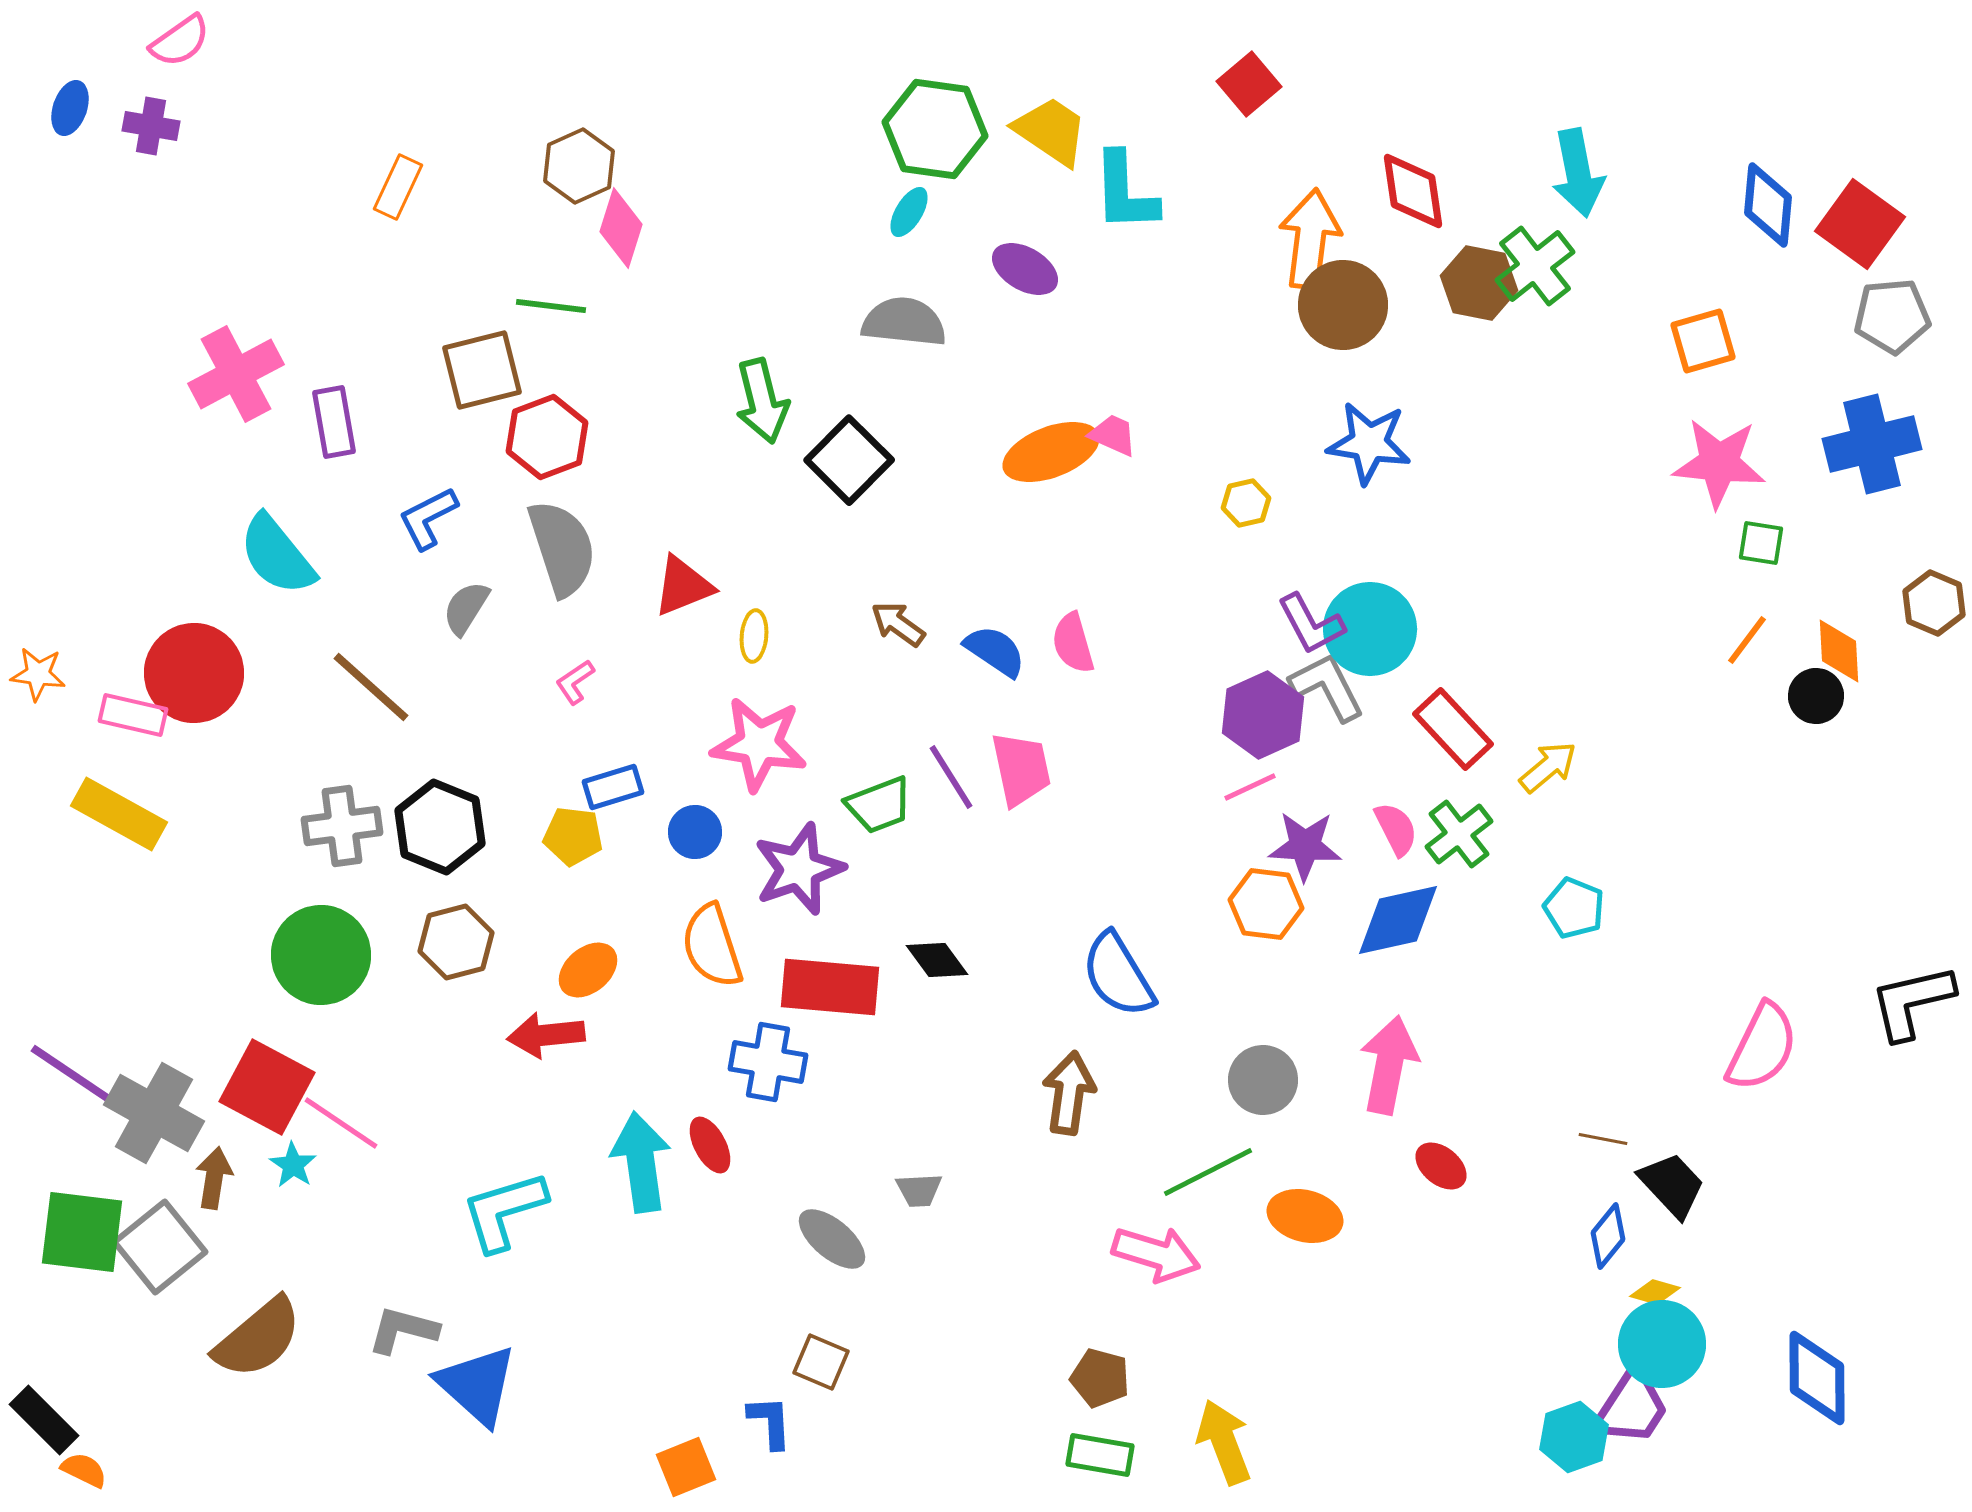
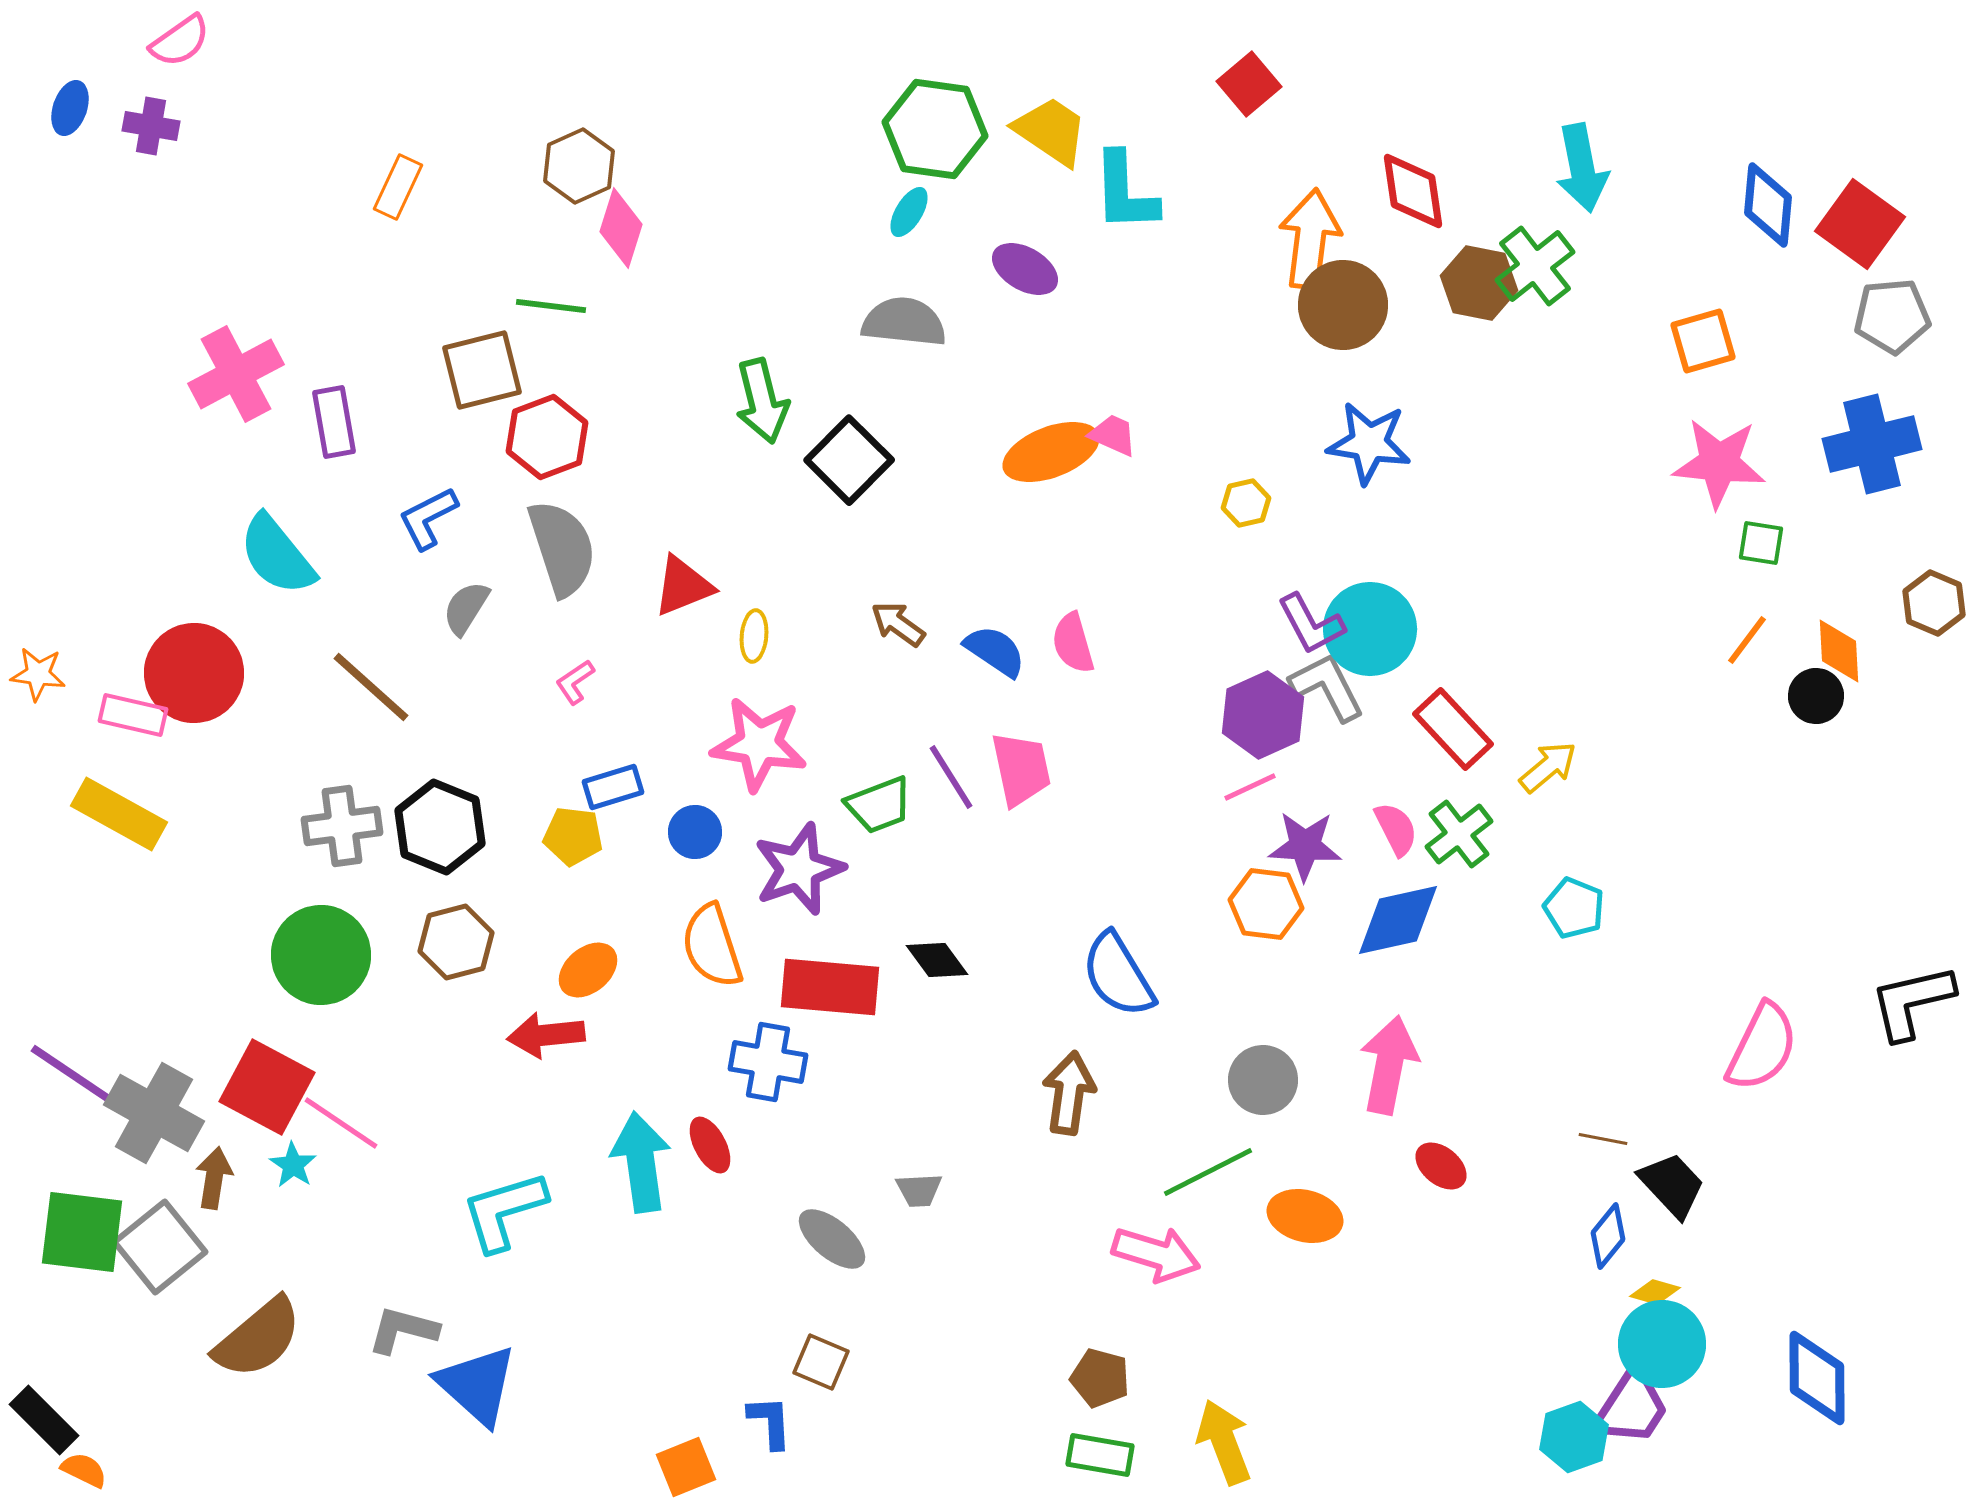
cyan arrow at (1578, 173): moved 4 px right, 5 px up
